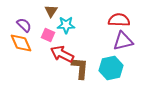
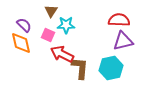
orange diamond: rotated 10 degrees clockwise
